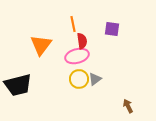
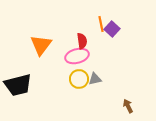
orange line: moved 28 px right
purple square: rotated 35 degrees clockwise
gray triangle: rotated 24 degrees clockwise
